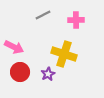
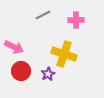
red circle: moved 1 px right, 1 px up
